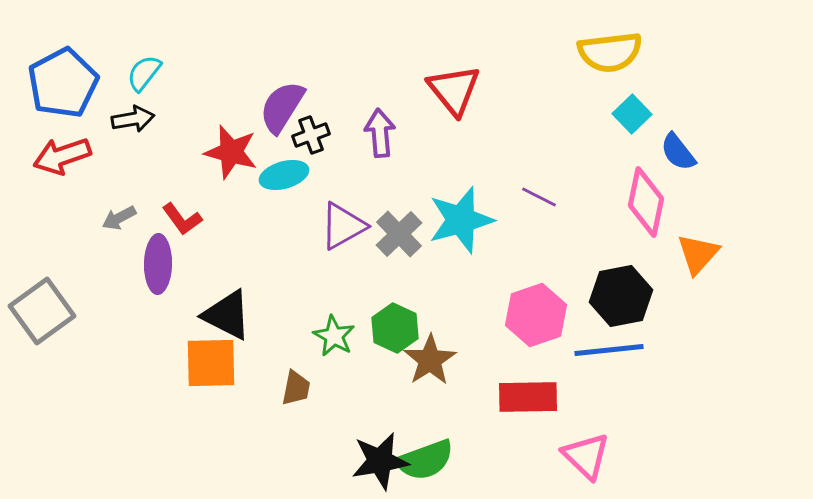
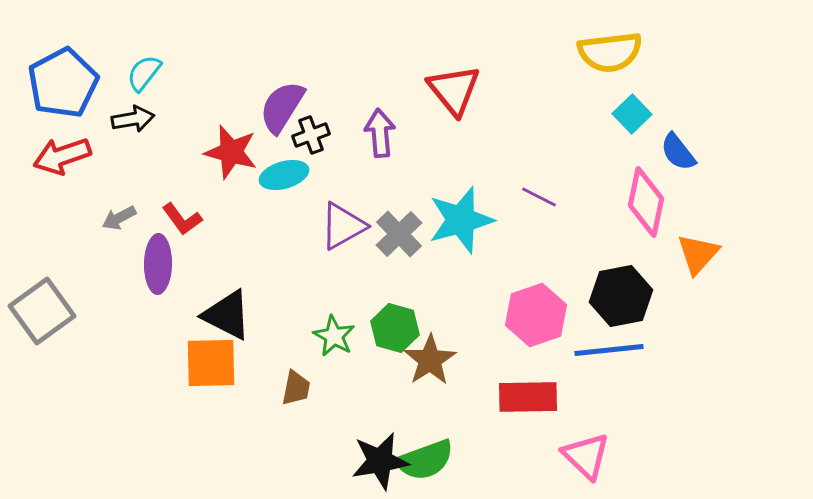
green hexagon: rotated 9 degrees counterclockwise
